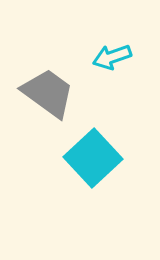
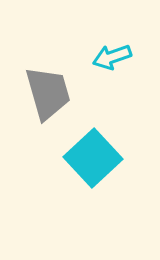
gray trapezoid: rotated 38 degrees clockwise
